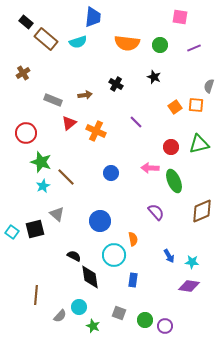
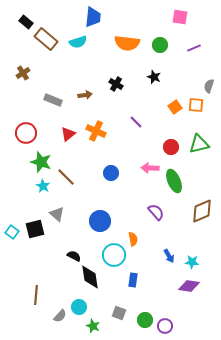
red triangle at (69, 123): moved 1 px left, 11 px down
cyan star at (43, 186): rotated 16 degrees counterclockwise
